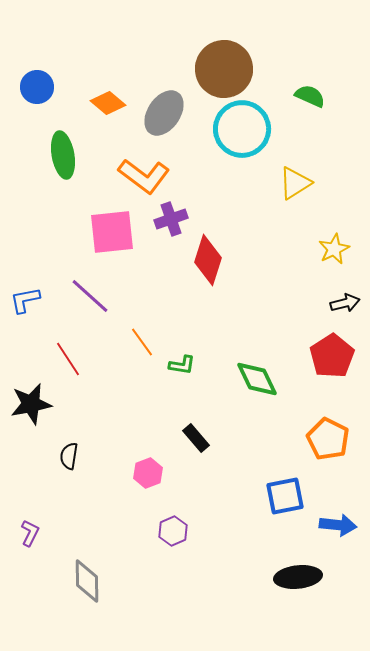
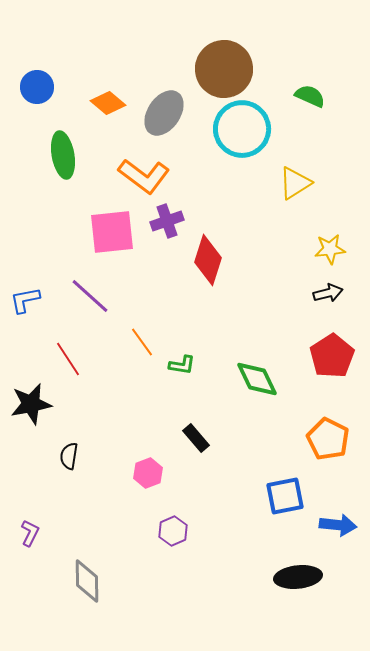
purple cross: moved 4 px left, 2 px down
yellow star: moved 4 px left; rotated 20 degrees clockwise
black arrow: moved 17 px left, 10 px up
